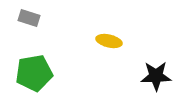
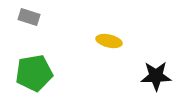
gray rectangle: moved 1 px up
